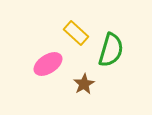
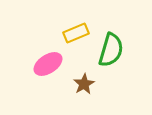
yellow rectangle: rotated 65 degrees counterclockwise
